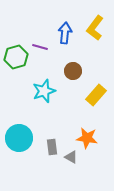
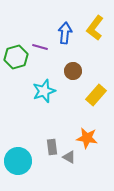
cyan circle: moved 1 px left, 23 px down
gray triangle: moved 2 px left
